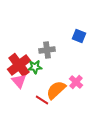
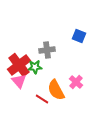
orange semicircle: rotated 75 degrees counterclockwise
red line: moved 1 px up
